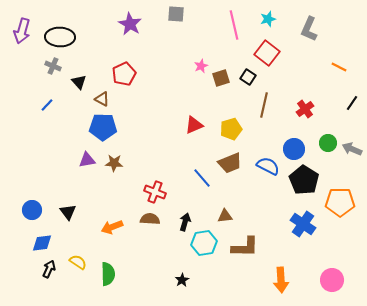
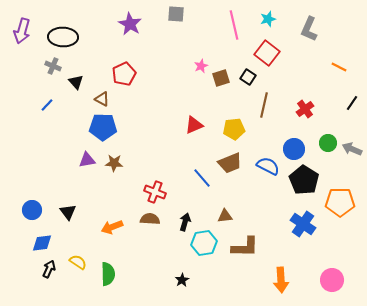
black ellipse at (60, 37): moved 3 px right
black triangle at (79, 82): moved 3 px left
yellow pentagon at (231, 129): moved 3 px right; rotated 10 degrees clockwise
